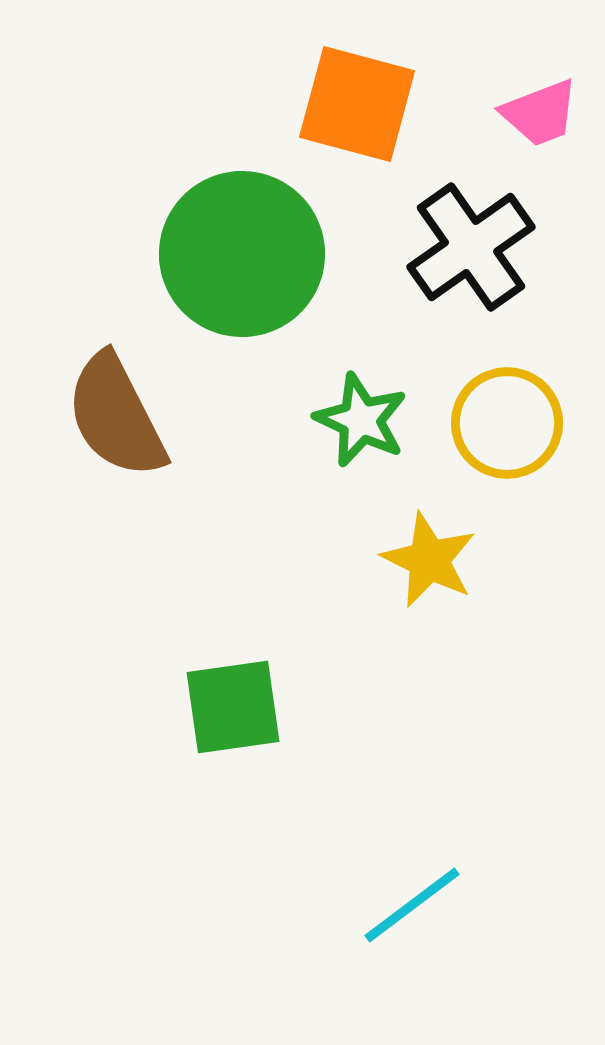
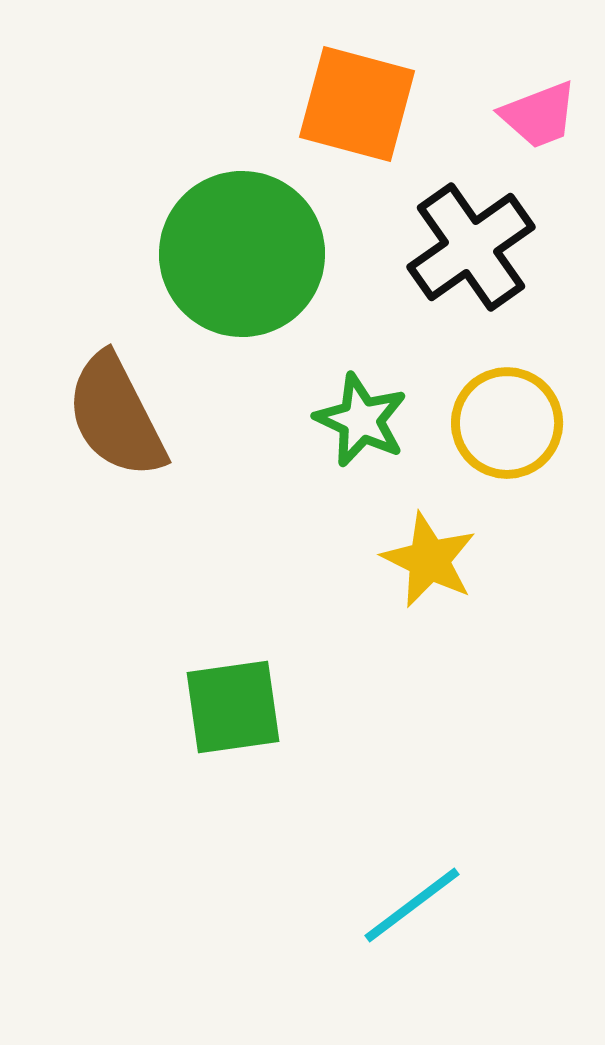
pink trapezoid: moved 1 px left, 2 px down
